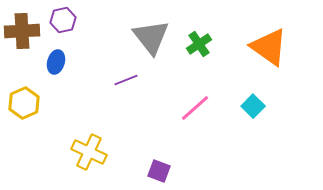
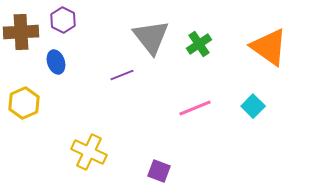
purple hexagon: rotated 20 degrees counterclockwise
brown cross: moved 1 px left, 1 px down
blue ellipse: rotated 35 degrees counterclockwise
purple line: moved 4 px left, 5 px up
pink line: rotated 20 degrees clockwise
